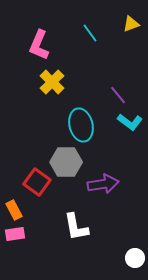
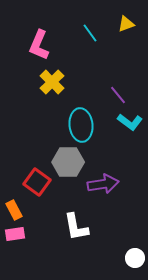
yellow triangle: moved 5 px left
cyan ellipse: rotated 8 degrees clockwise
gray hexagon: moved 2 px right
